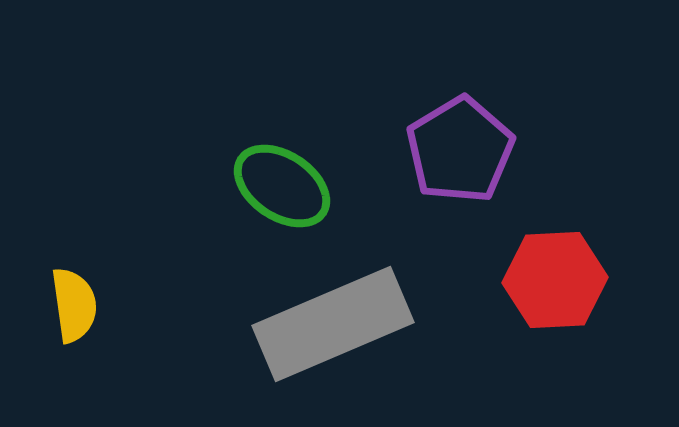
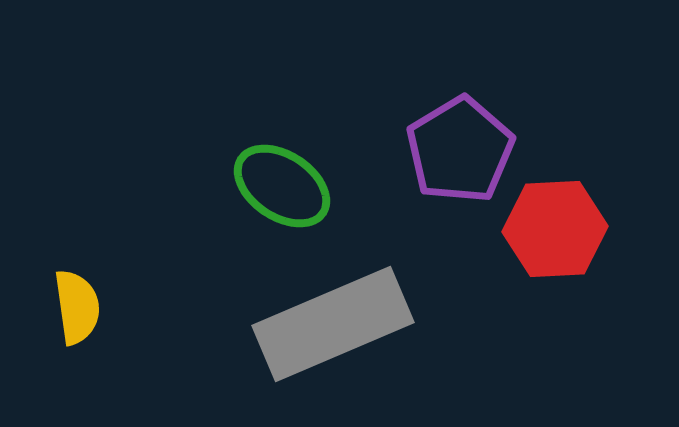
red hexagon: moved 51 px up
yellow semicircle: moved 3 px right, 2 px down
